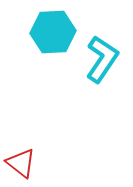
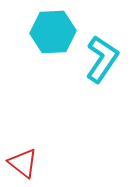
red triangle: moved 2 px right
